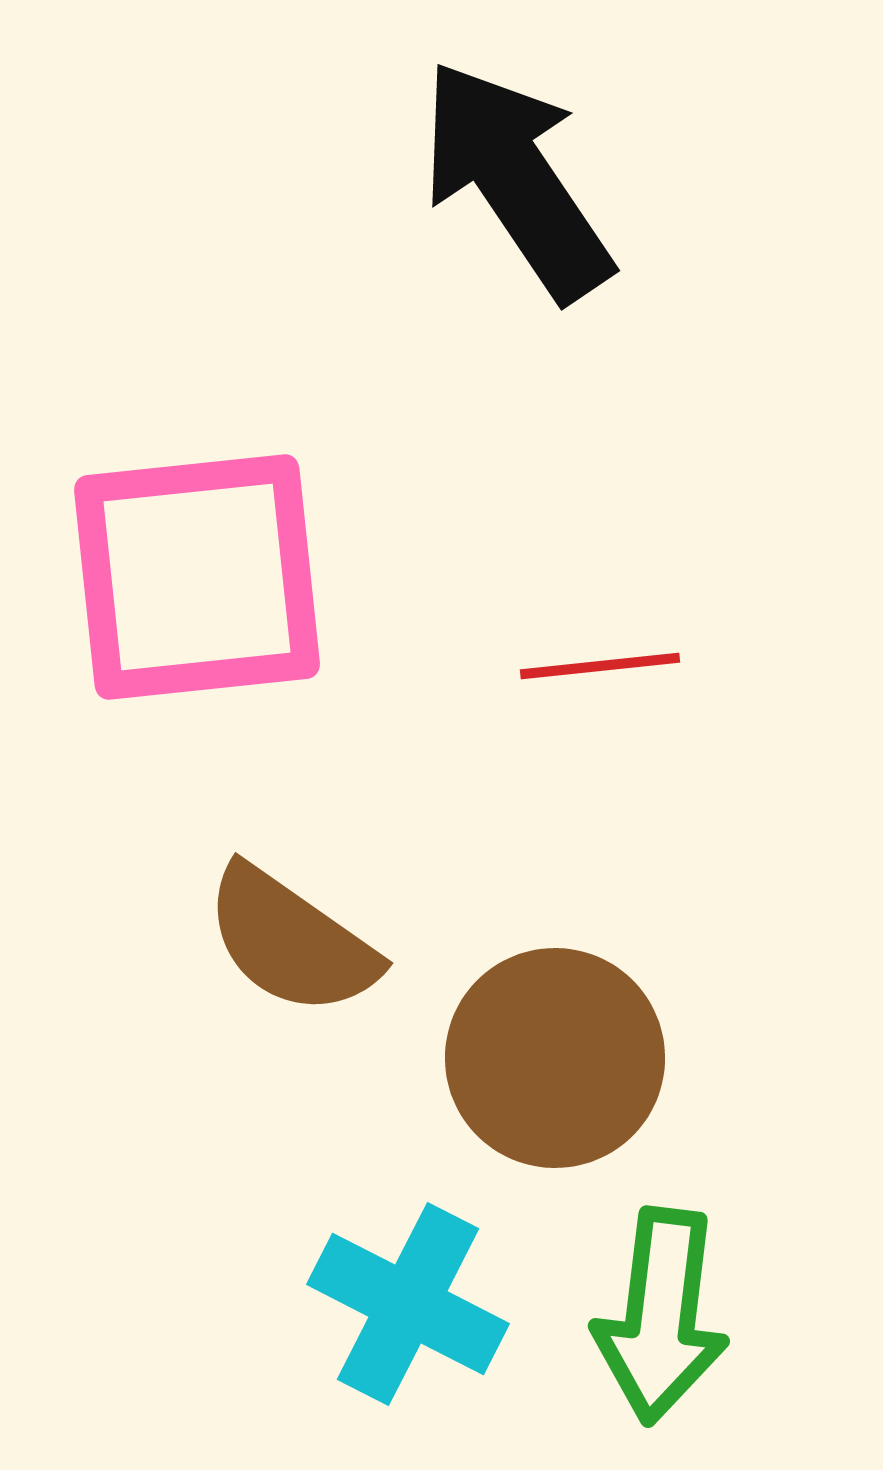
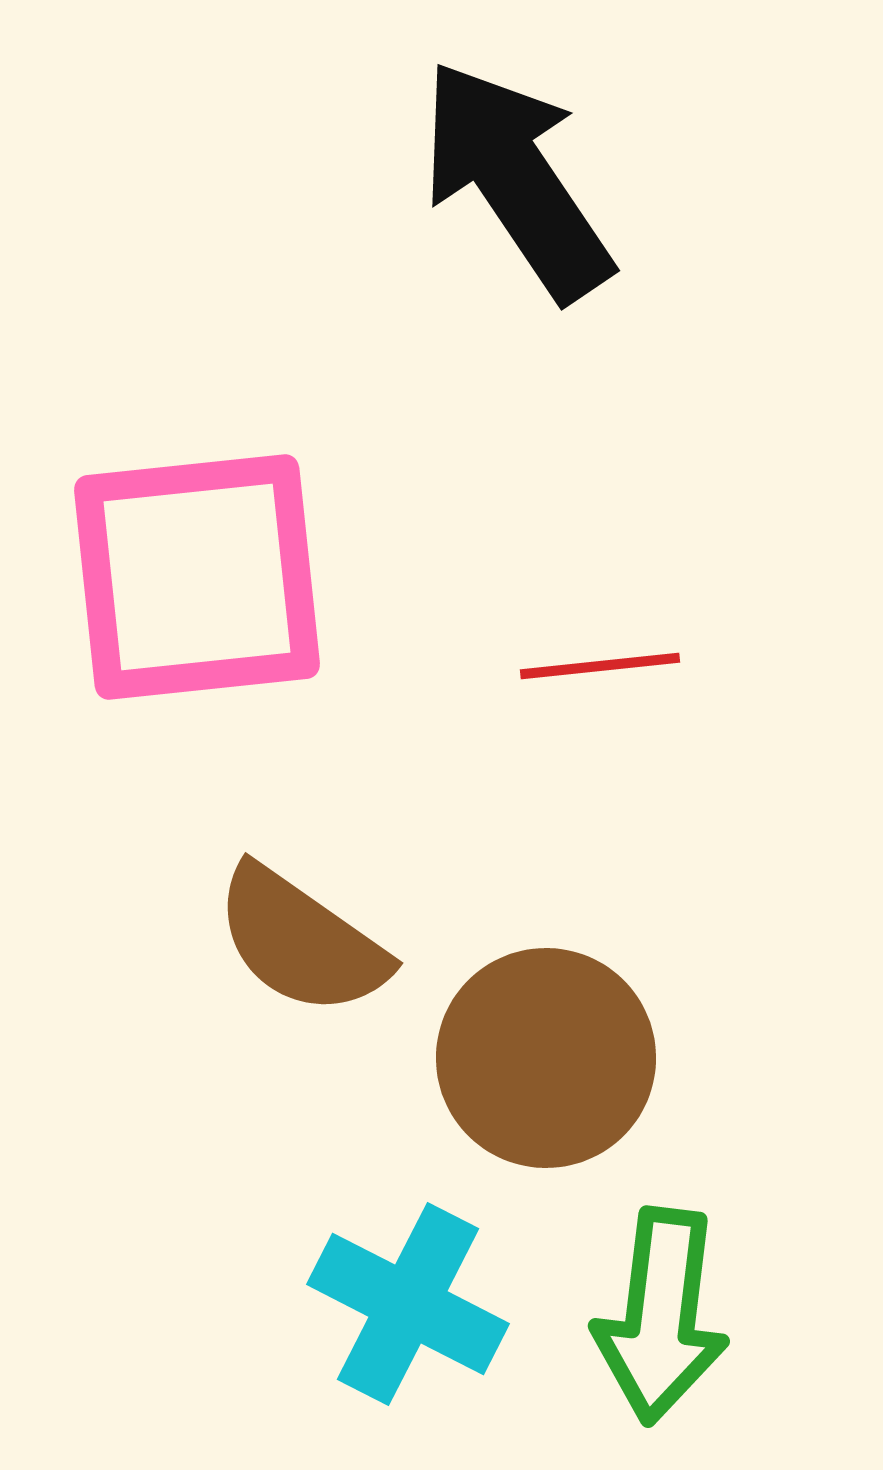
brown semicircle: moved 10 px right
brown circle: moved 9 px left
